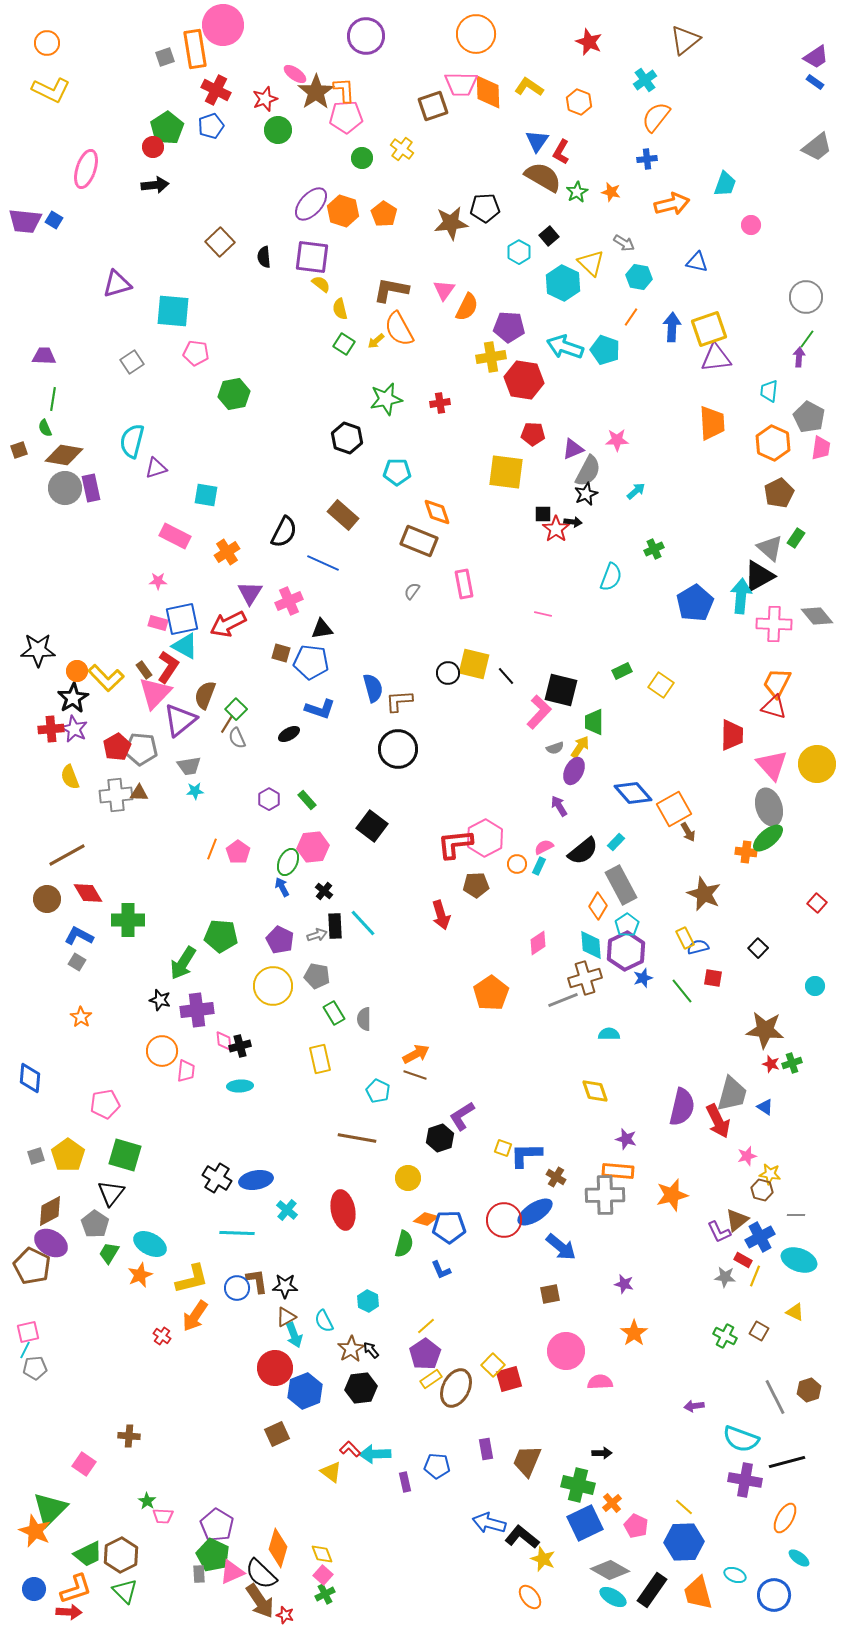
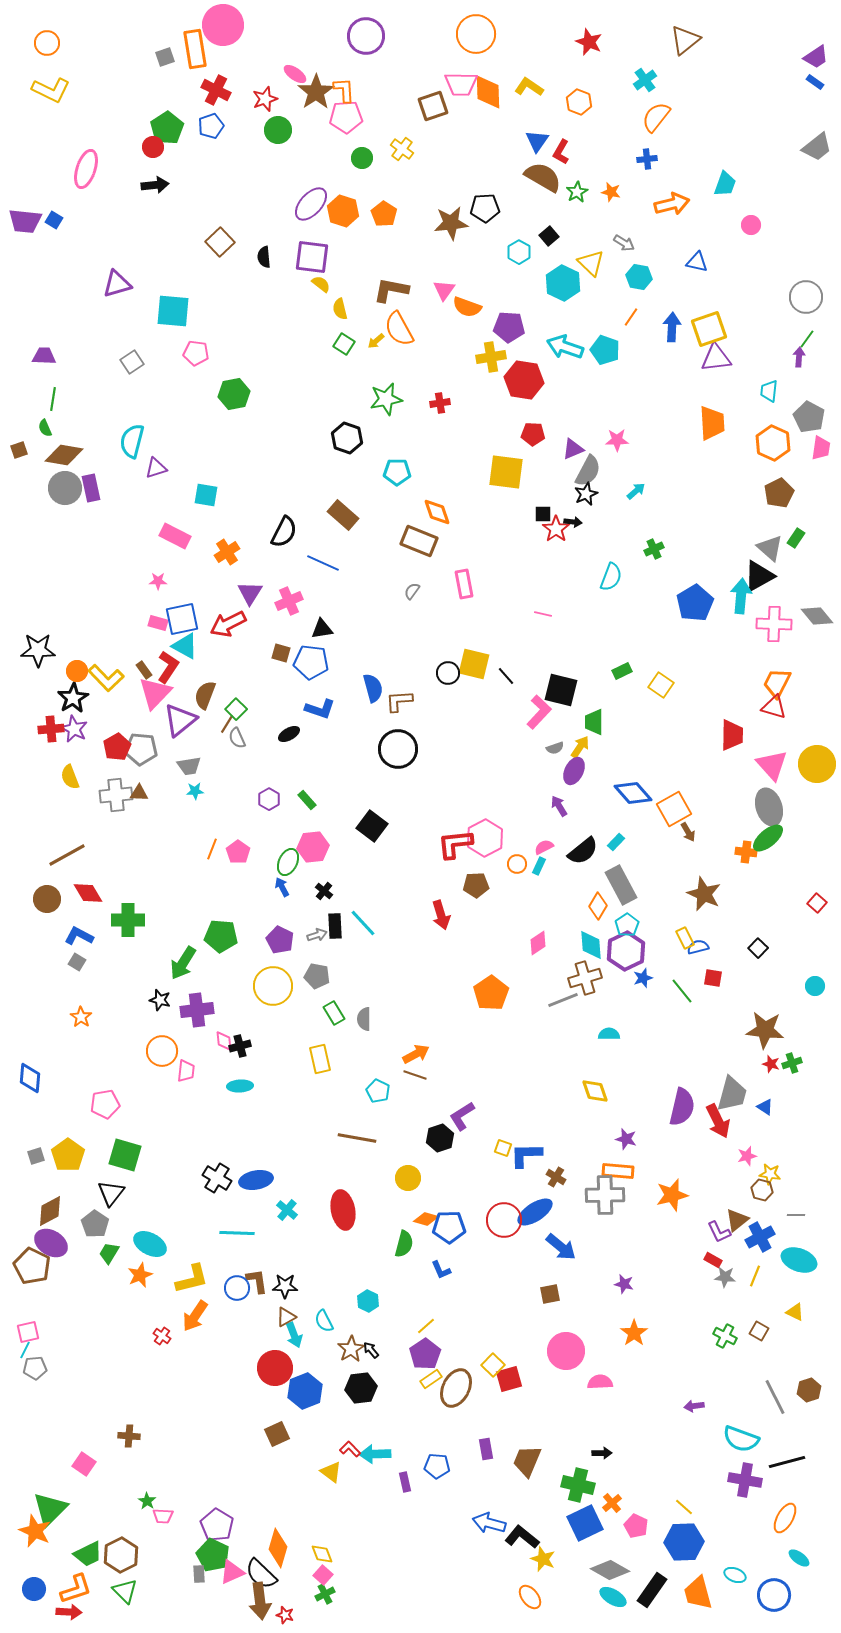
orange semicircle at (467, 307): rotated 84 degrees clockwise
red rectangle at (743, 1260): moved 30 px left
brown arrow at (260, 1601): rotated 27 degrees clockwise
